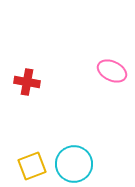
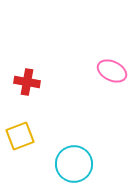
yellow square: moved 12 px left, 30 px up
